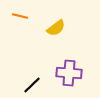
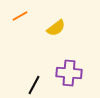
orange line: rotated 42 degrees counterclockwise
black line: moved 2 px right; rotated 18 degrees counterclockwise
